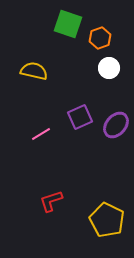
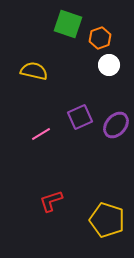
white circle: moved 3 px up
yellow pentagon: rotated 8 degrees counterclockwise
